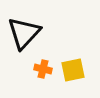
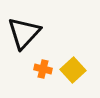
yellow square: rotated 30 degrees counterclockwise
